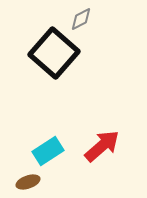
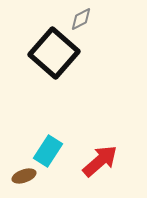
red arrow: moved 2 px left, 15 px down
cyan rectangle: rotated 24 degrees counterclockwise
brown ellipse: moved 4 px left, 6 px up
